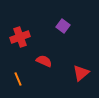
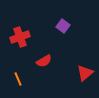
red semicircle: rotated 126 degrees clockwise
red triangle: moved 4 px right
